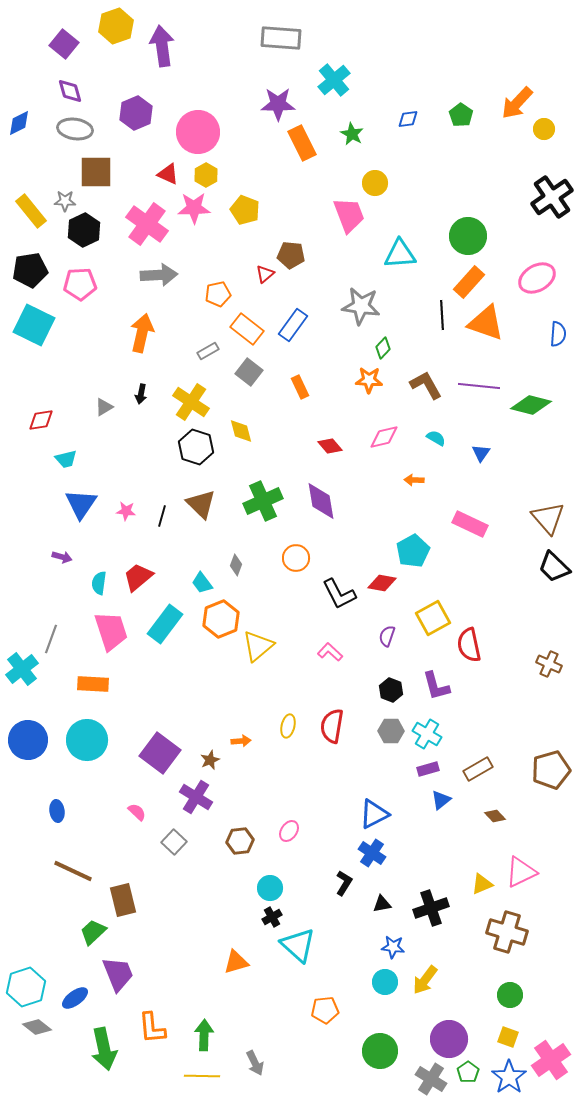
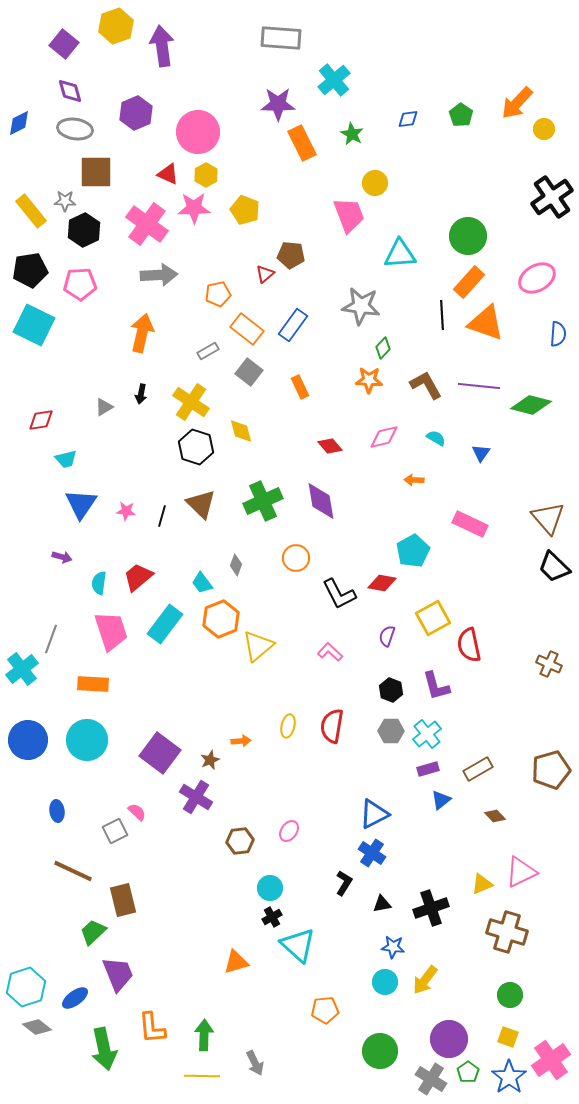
cyan cross at (427, 734): rotated 20 degrees clockwise
gray square at (174, 842): moved 59 px left, 11 px up; rotated 20 degrees clockwise
